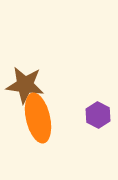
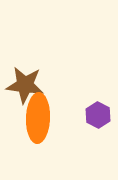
orange ellipse: rotated 15 degrees clockwise
